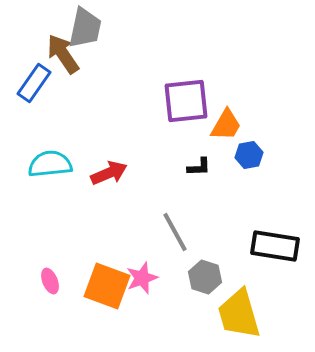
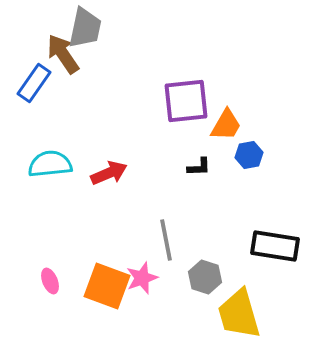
gray line: moved 9 px left, 8 px down; rotated 18 degrees clockwise
